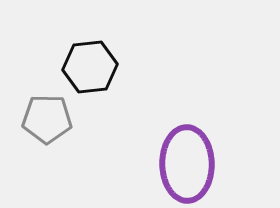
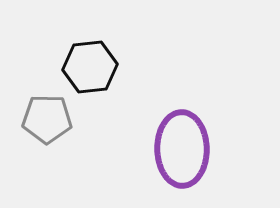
purple ellipse: moved 5 px left, 15 px up
